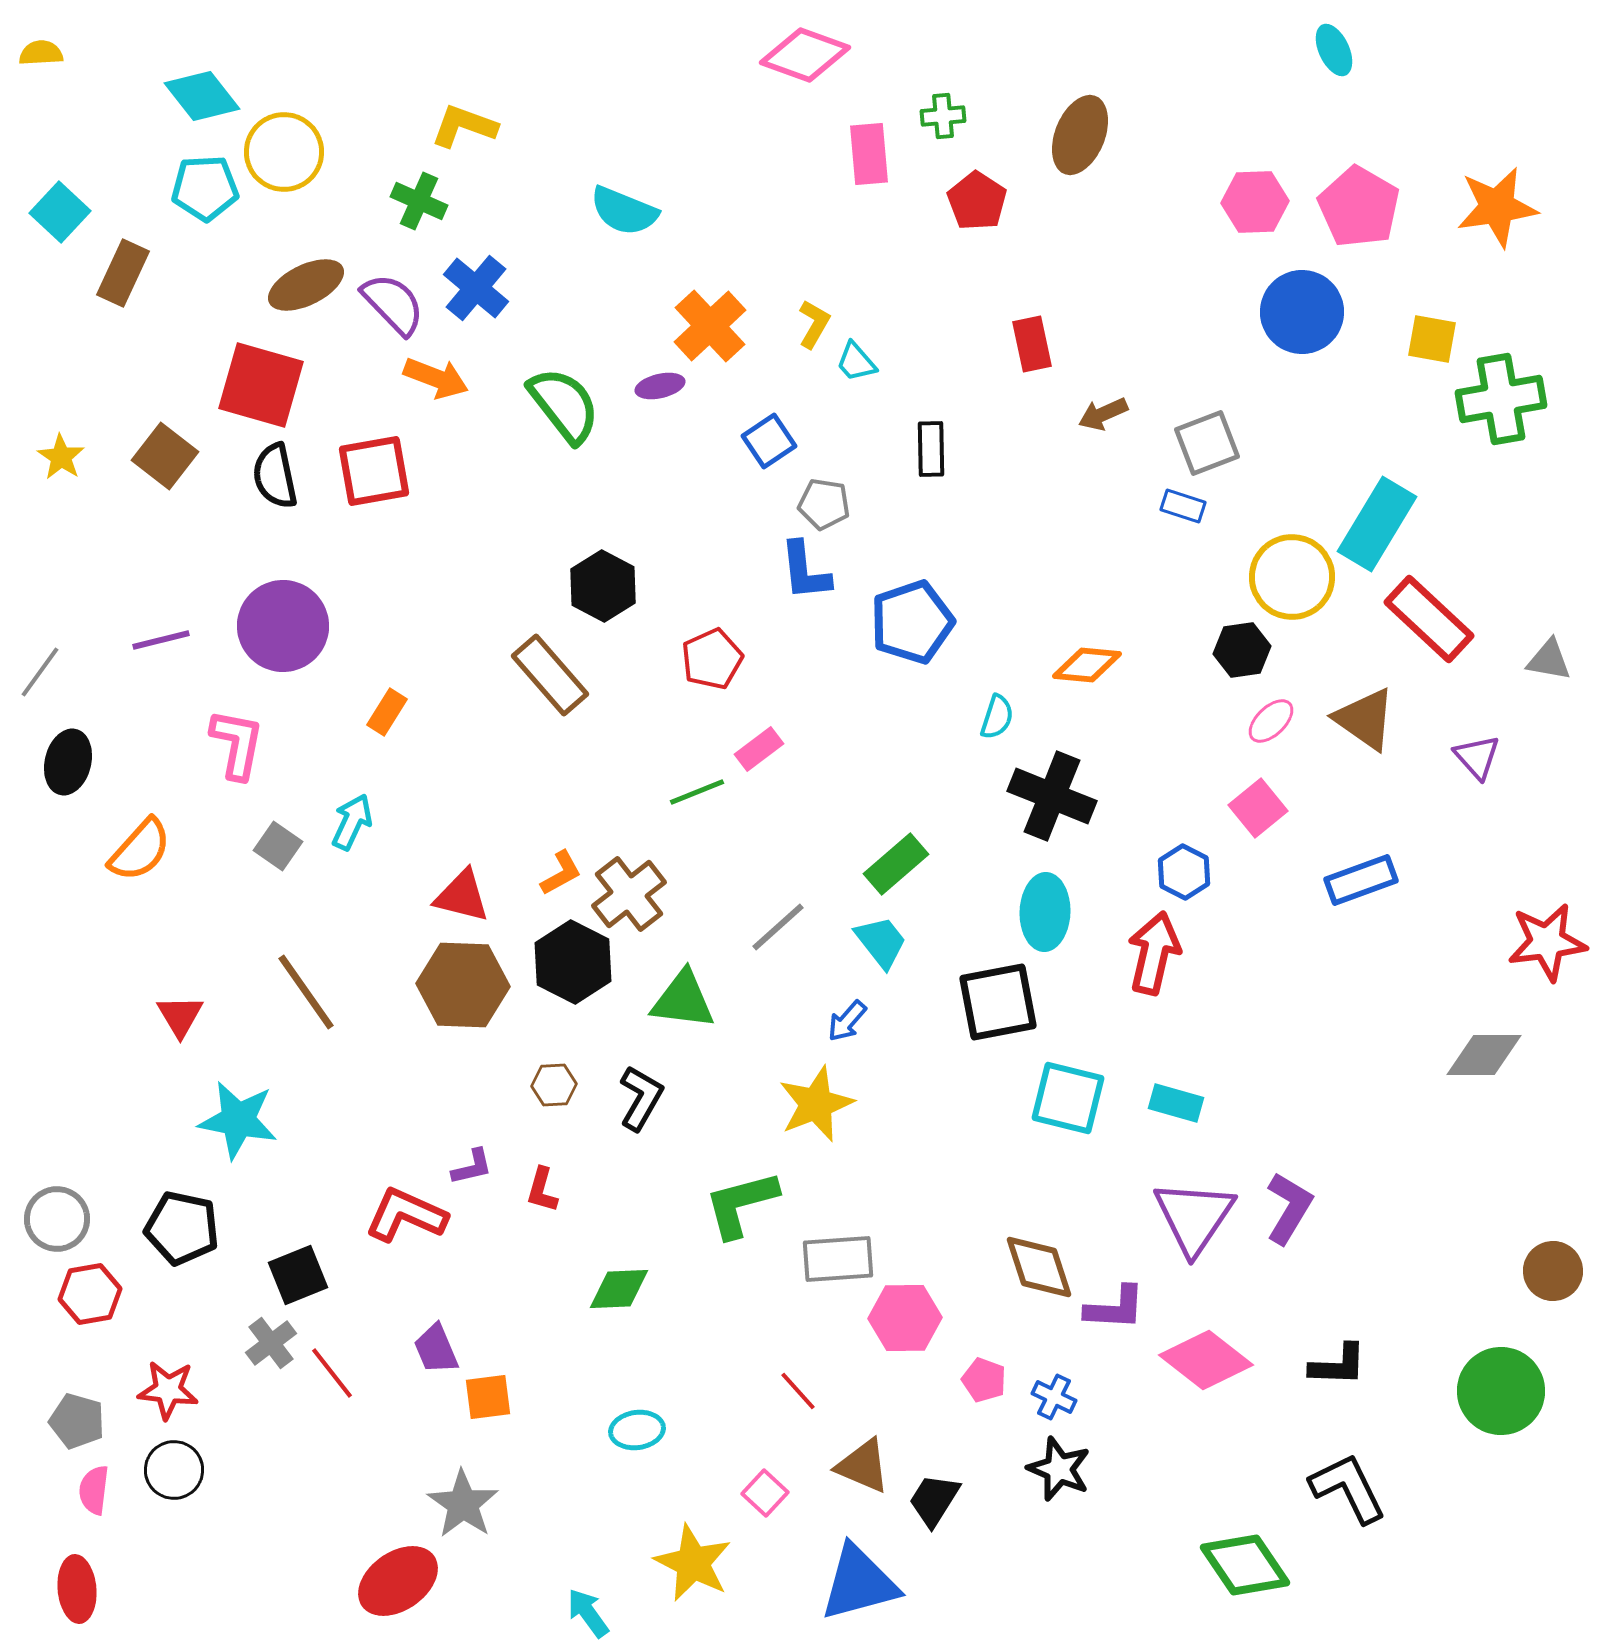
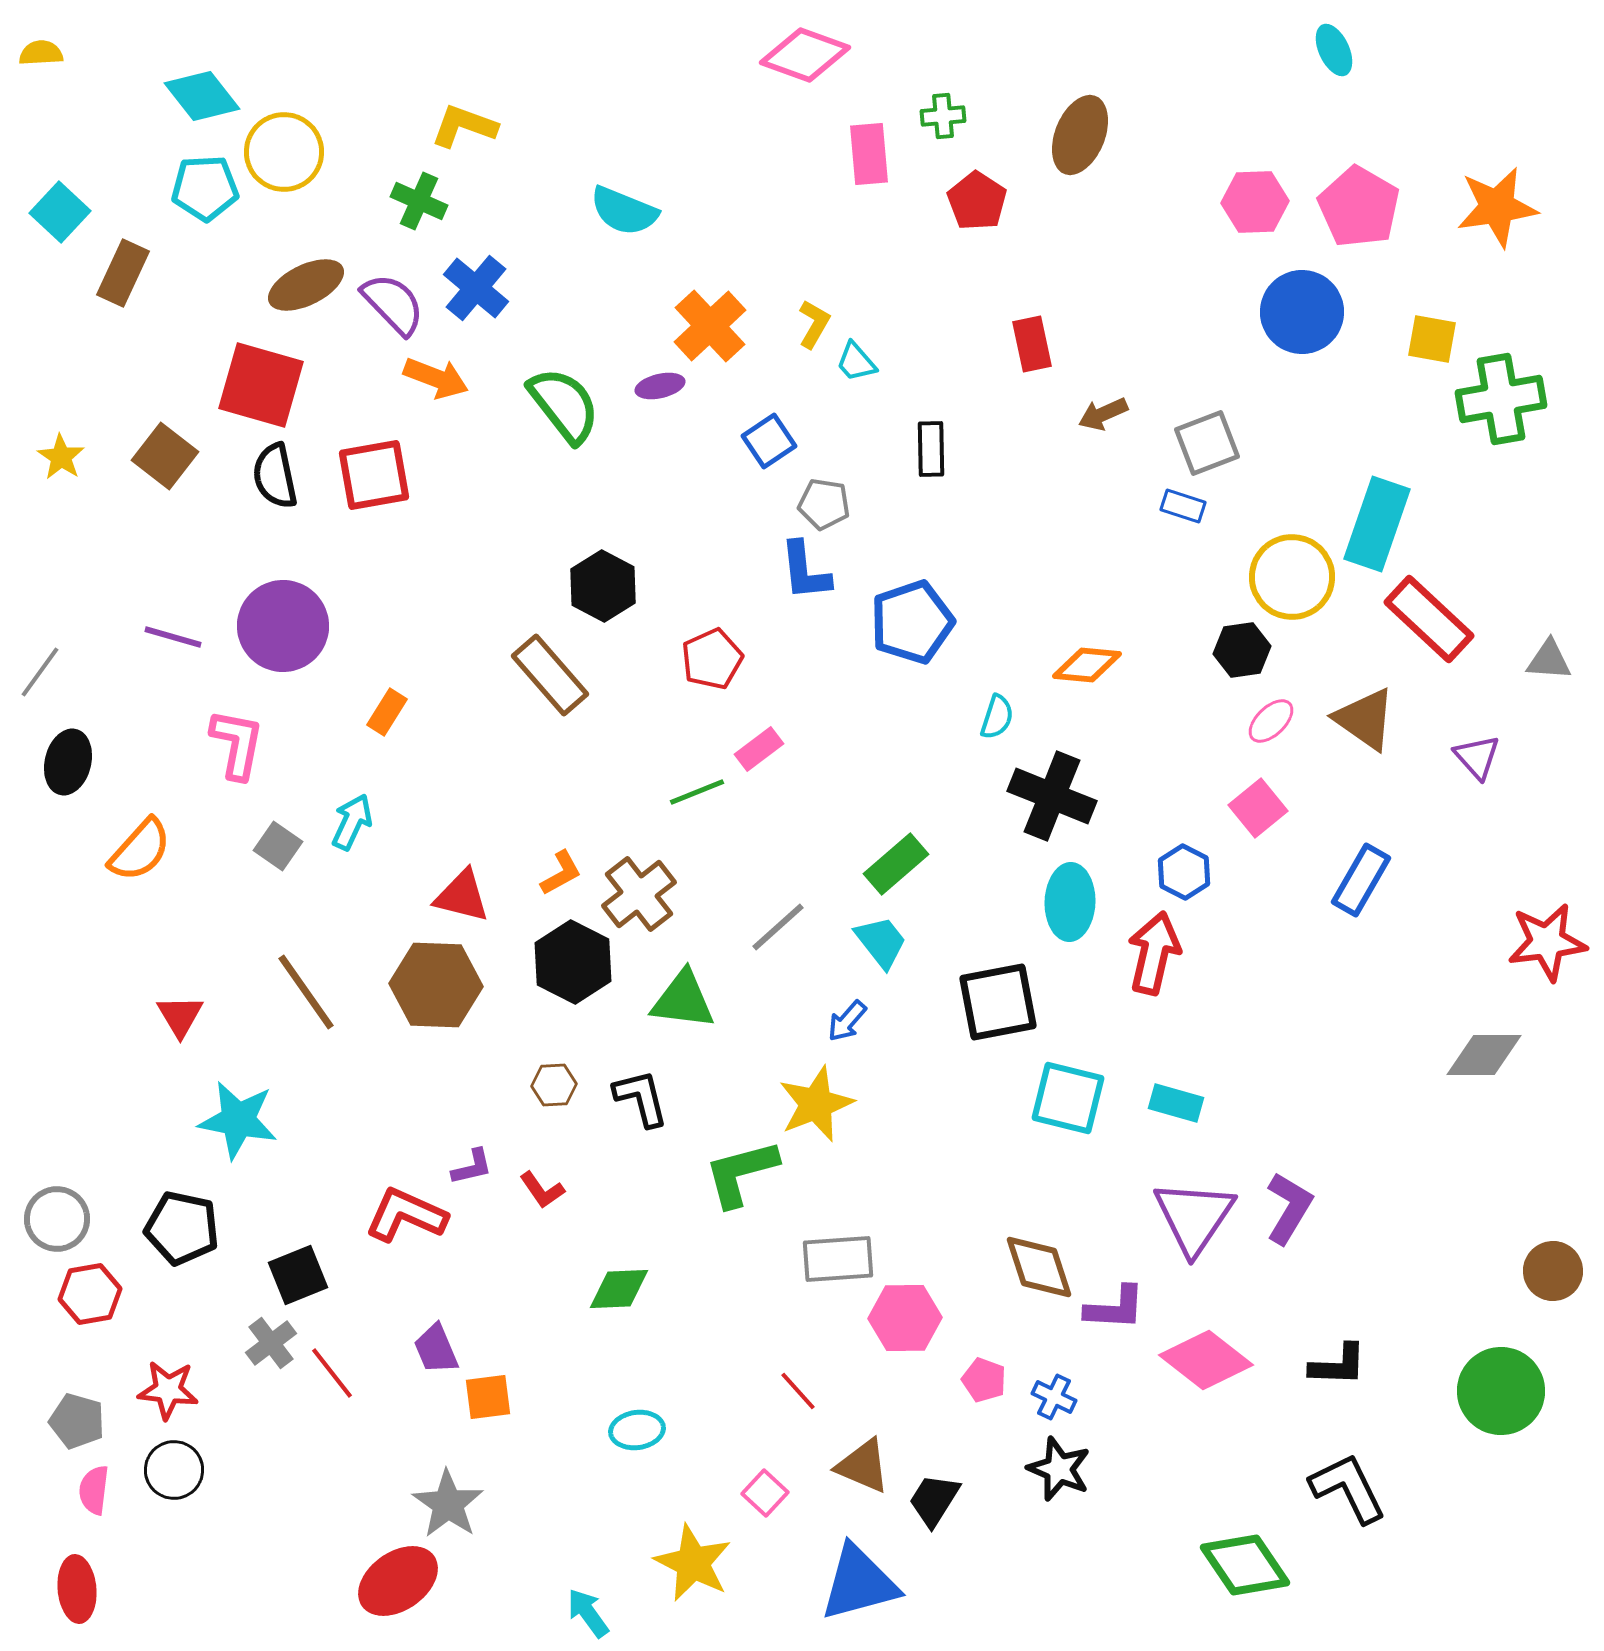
red square at (374, 471): moved 4 px down
cyan rectangle at (1377, 524): rotated 12 degrees counterclockwise
purple line at (161, 640): moved 12 px right, 3 px up; rotated 30 degrees clockwise
gray triangle at (1549, 660): rotated 6 degrees counterclockwise
blue rectangle at (1361, 880): rotated 40 degrees counterclockwise
brown cross at (629, 894): moved 10 px right
cyan ellipse at (1045, 912): moved 25 px right, 10 px up
brown hexagon at (463, 985): moved 27 px left
black L-shape at (641, 1098): rotated 44 degrees counterclockwise
red L-shape at (542, 1190): rotated 51 degrees counterclockwise
green L-shape at (741, 1204): moved 31 px up
gray star at (463, 1504): moved 15 px left
